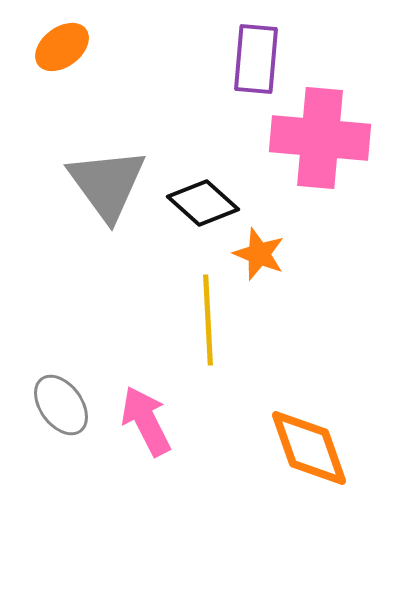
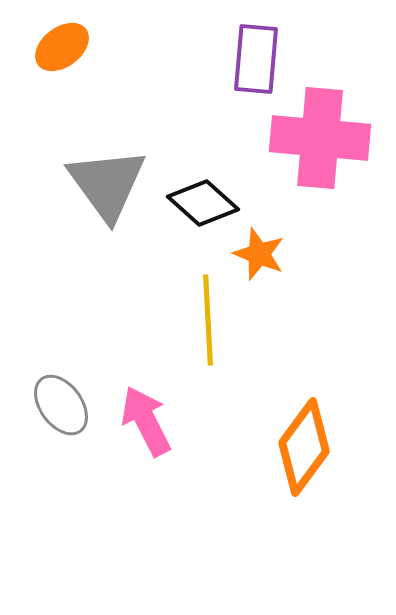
orange diamond: moved 5 px left, 1 px up; rotated 56 degrees clockwise
